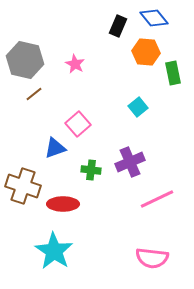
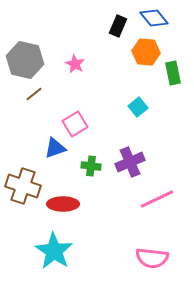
pink square: moved 3 px left; rotated 10 degrees clockwise
green cross: moved 4 px up
